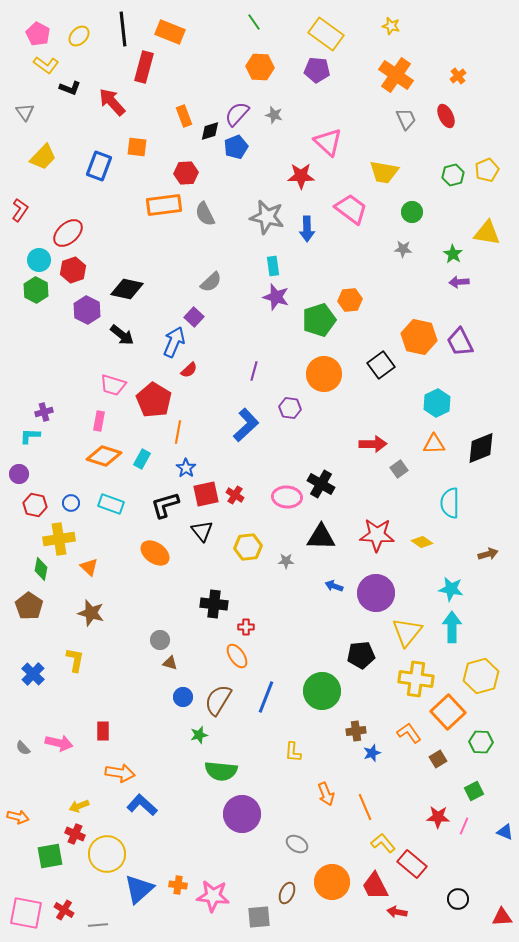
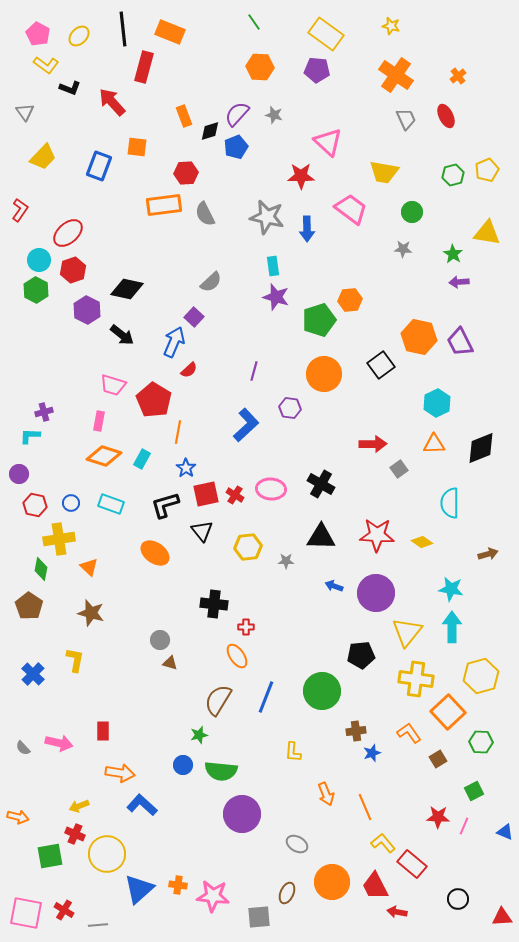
pink ellipse at (287, 497): moved 16 px left, 8 px up
blue circle at (183, 697): moved 68 px down
